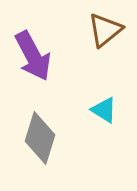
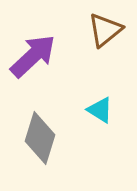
purple arrow: rotated 105 degrees counterclockwise
cyan triangle: moved 4 px left
